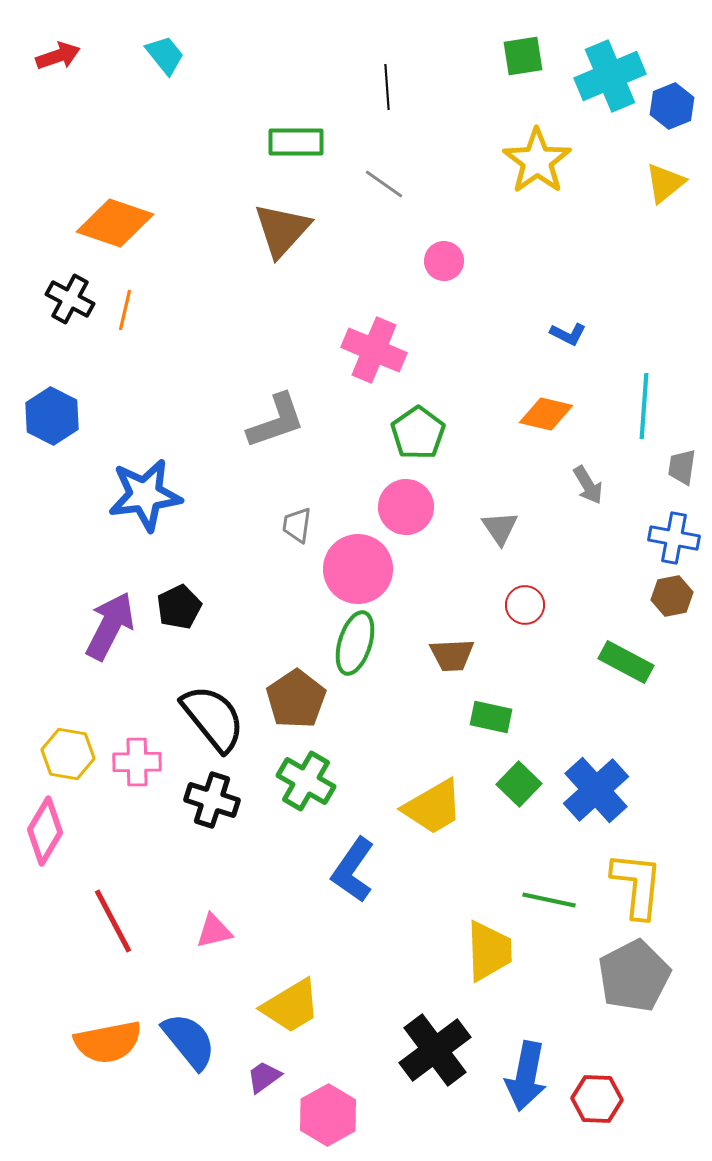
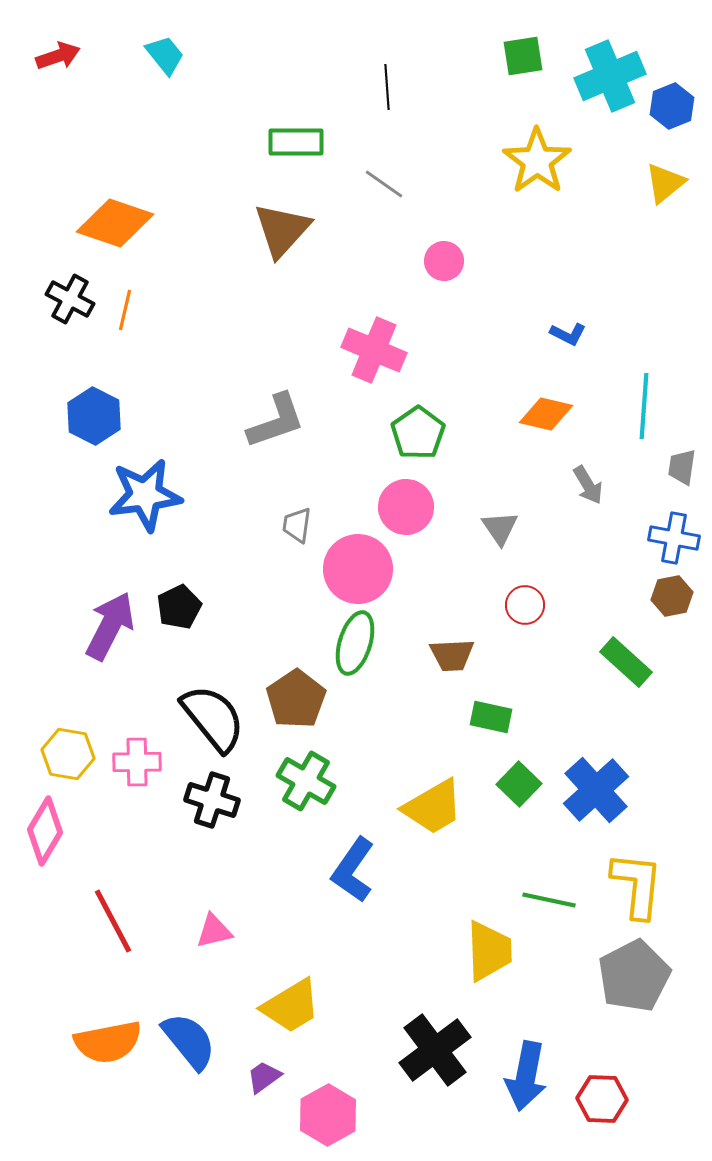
blue hexagon at (52, 416): moved 42 px right
green rectangle at (626, 662): rotated 14 degrees clockwise
red hexagon at (597, 1099): moved 5 px right
